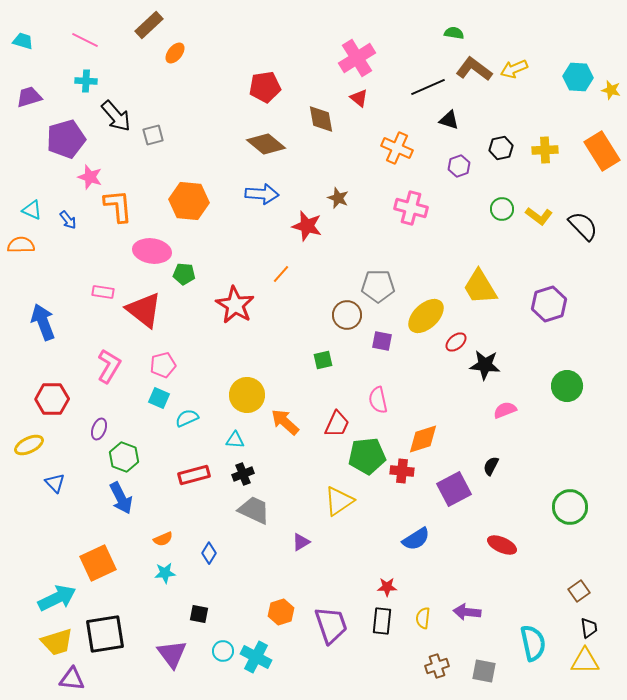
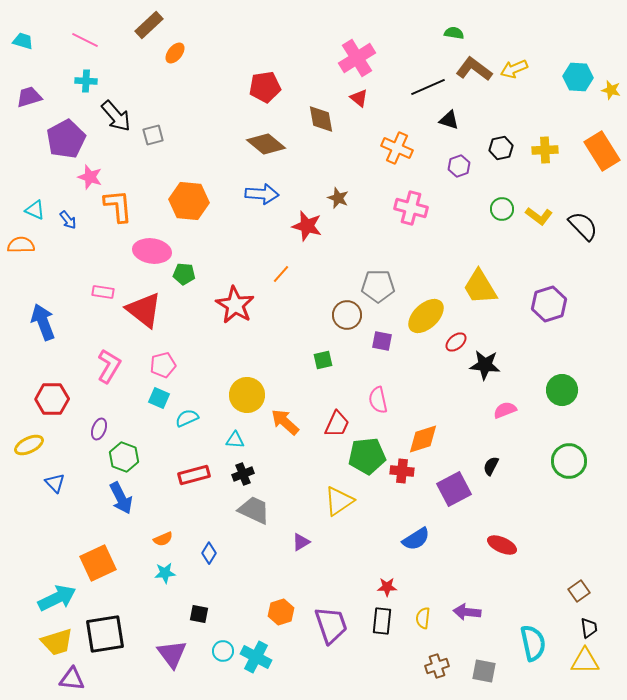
purple pentagon at (66, 139): rotated 12 degrees counterclockwise
cyan triangle at (32, 210): moved 3 px right
green circle at (567, 386): moved 5 px left, 4 px down
green circle at (570, 507): moved 1 px left, 46 px up
